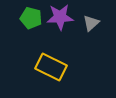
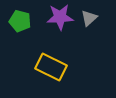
green pentagon: moved 11 px left, 3 px down
gray triangle: moved 2 px left, 5 px up
